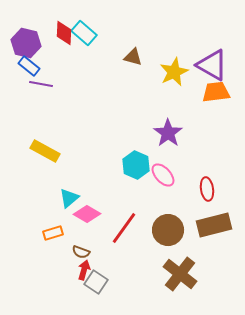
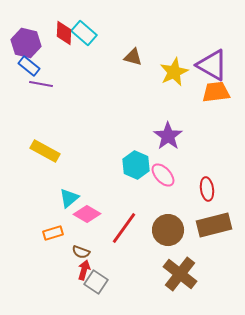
purple star: moved 3 px down
